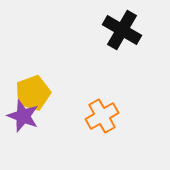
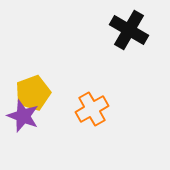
black cross: moved 7 px right
orange cross: moved 10 px left, 7 px up
